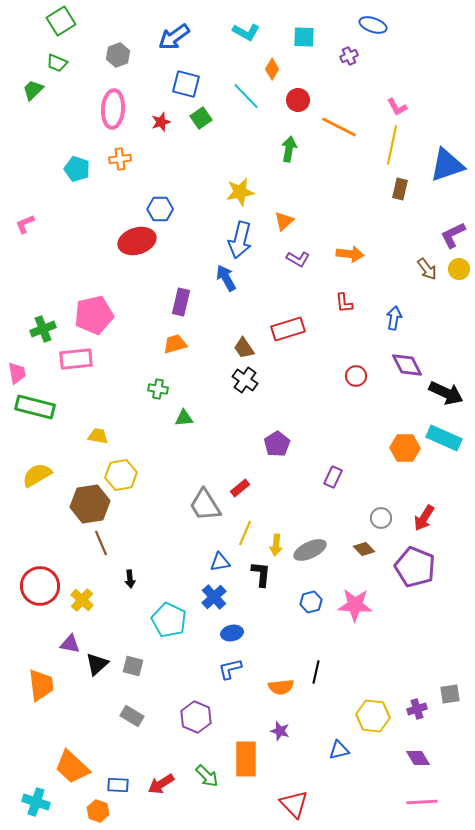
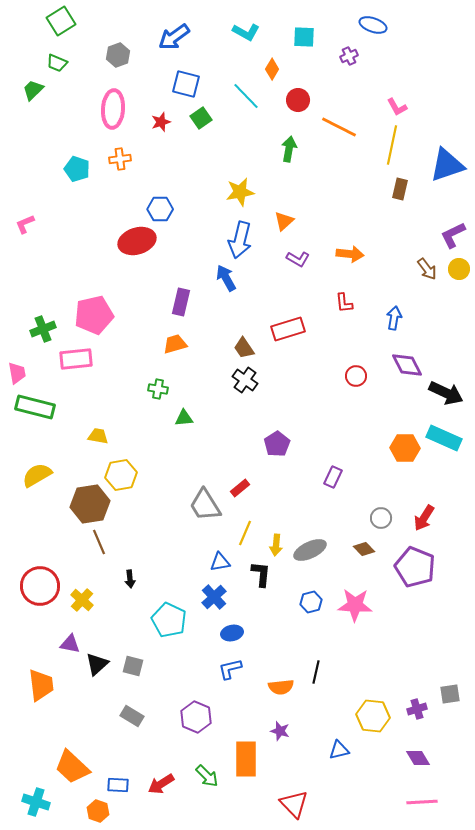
brown line at (101, 543): moved 2 px left, 1 px up
